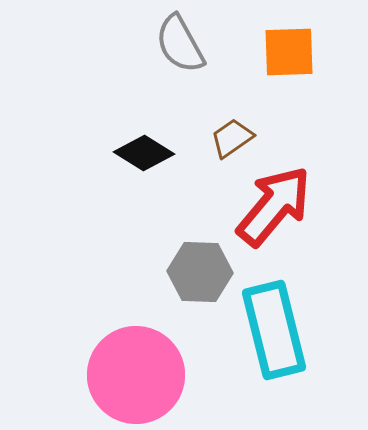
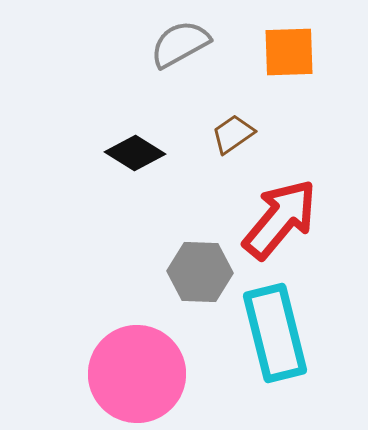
gray semicircle: rotated 90 degrees clockwise
brown trapezoid: moved 1 px right, 4 px up
black diamond: moved 9 px left
red arrow: moved 6 px right, 13 px down
cyan rectangle: moved 1 px right, 3 px down
pink circle: moved 1 px right, 1 px up
